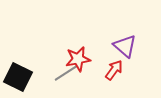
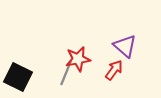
gray line: rotated 35 degrees counterclockwise
